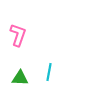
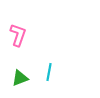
green triangle: rotated 24 degrees counterclockwise
